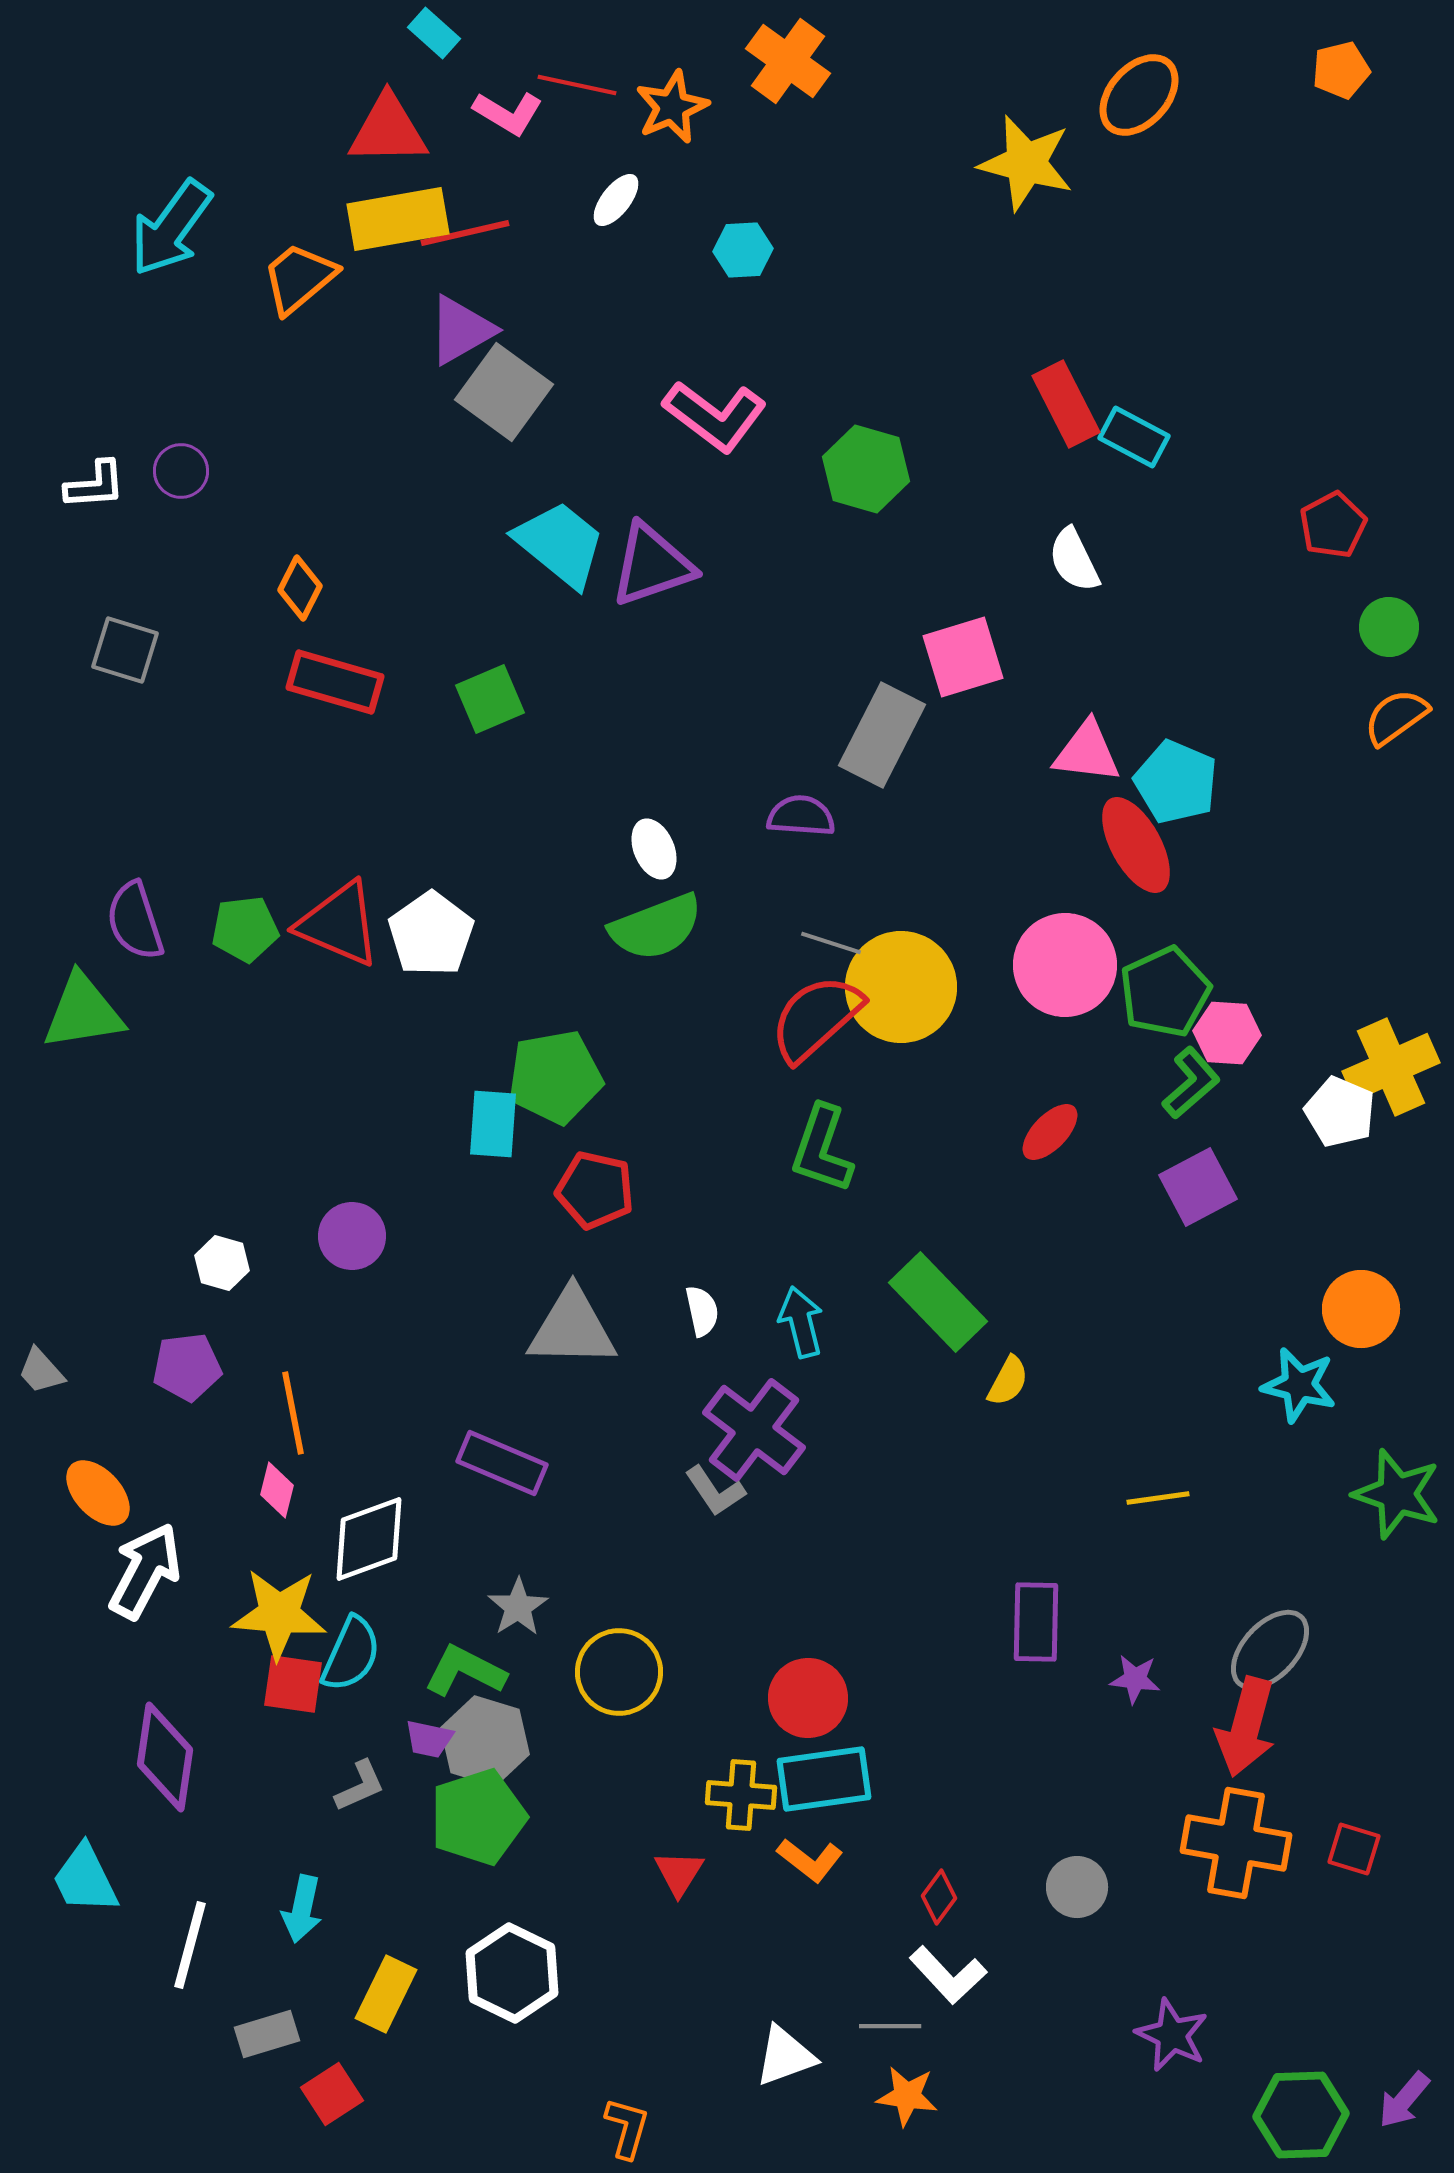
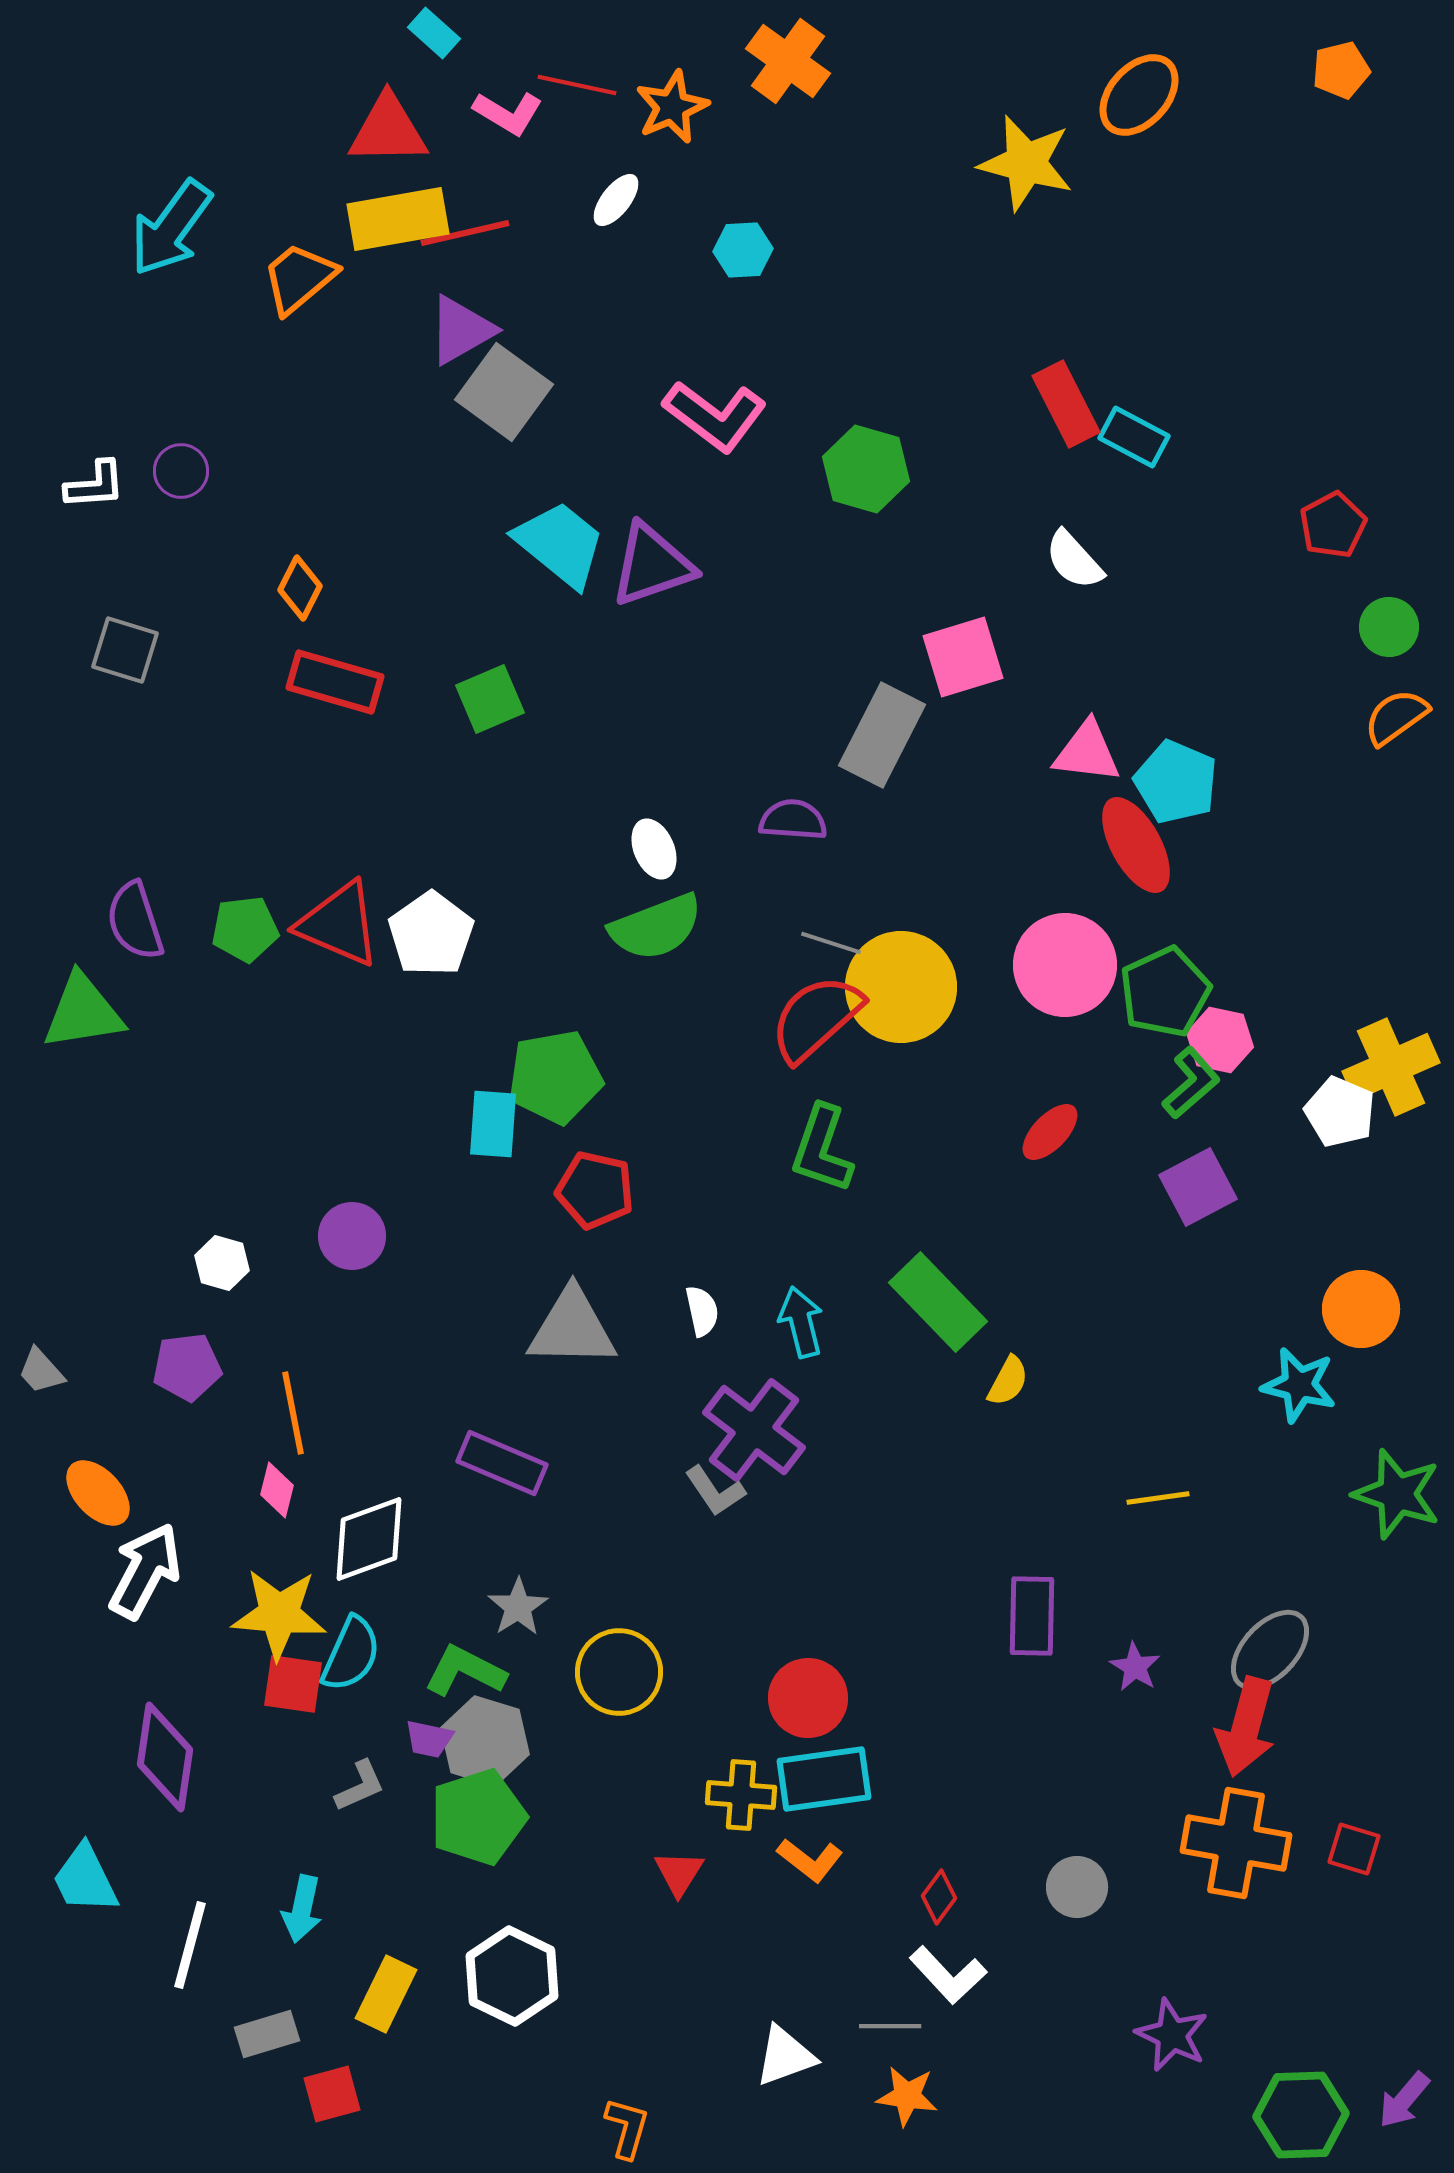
white semicircle at (1074, 560): rotated 16 degrees counterclockwise
purple semicircle at (801, 816): moved 8 px left, 4 px down
pink hexagon at (1227, 1033): moved 7 px left, 7 px down; rotated 8 degrees clockwise
purple rectangle at (1036, 1622): moved 4 px left, 6 px up
purple star at (1135, 1679): moved 12 px up; rotated 24 degrees clockwise
white hexagon at (512, 1973): moved 3 px down
red square at (332, 2094): rotated 18 degrees clockwise
